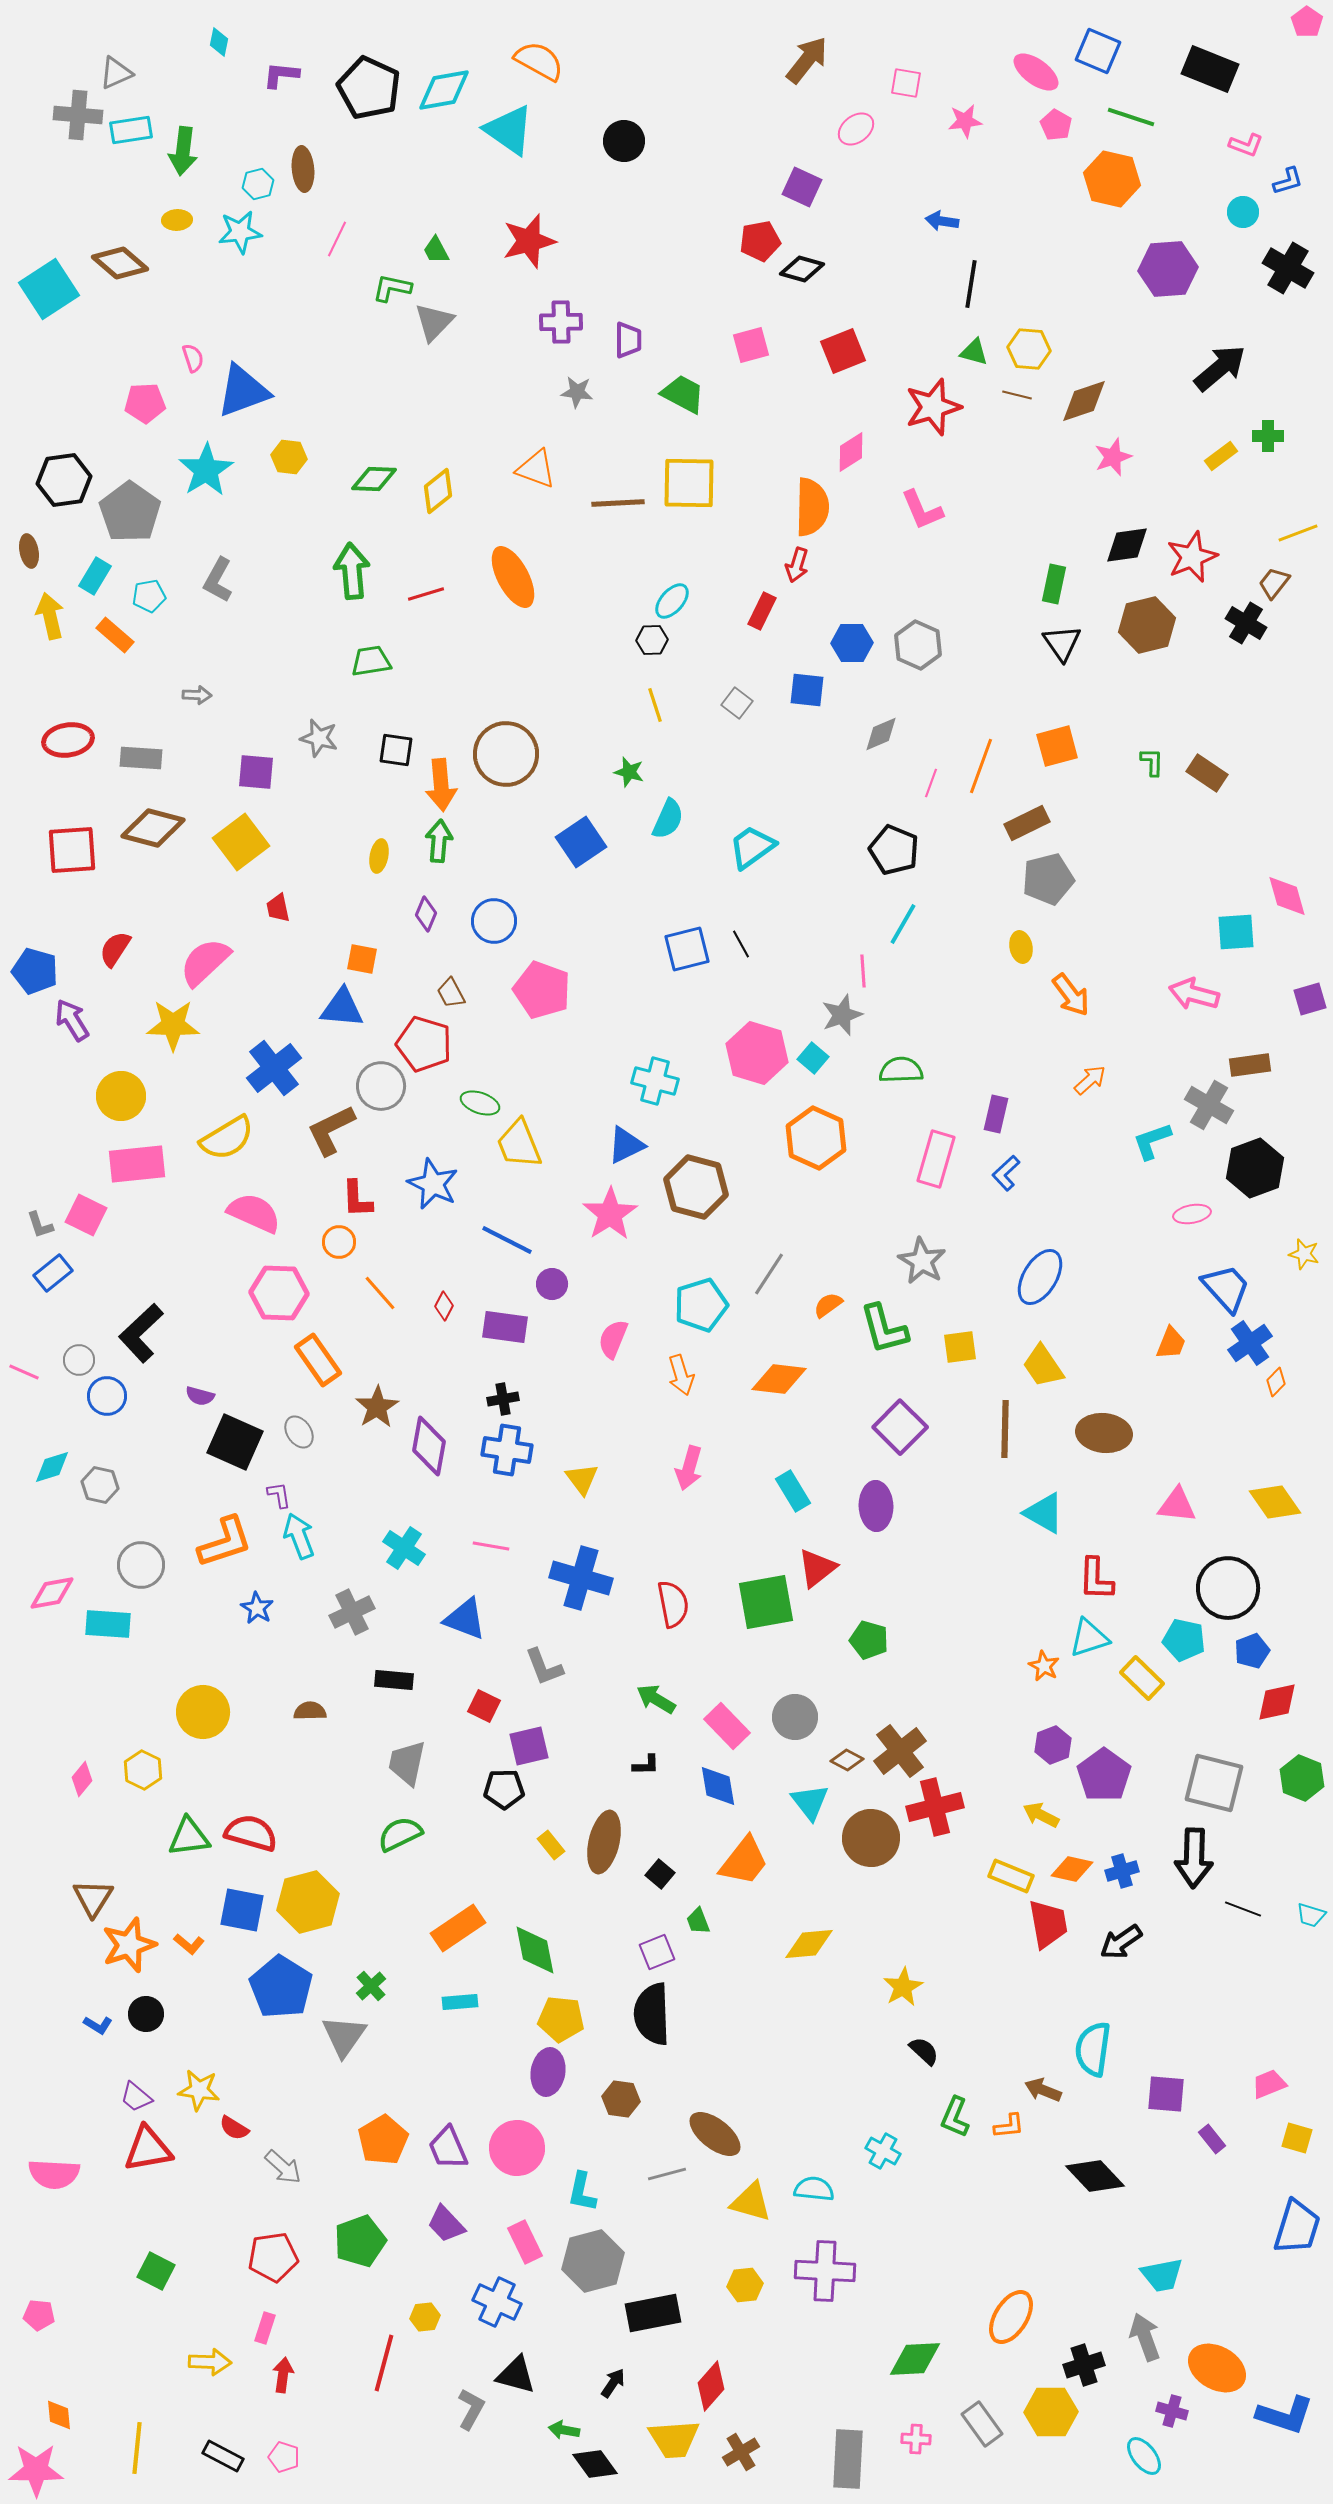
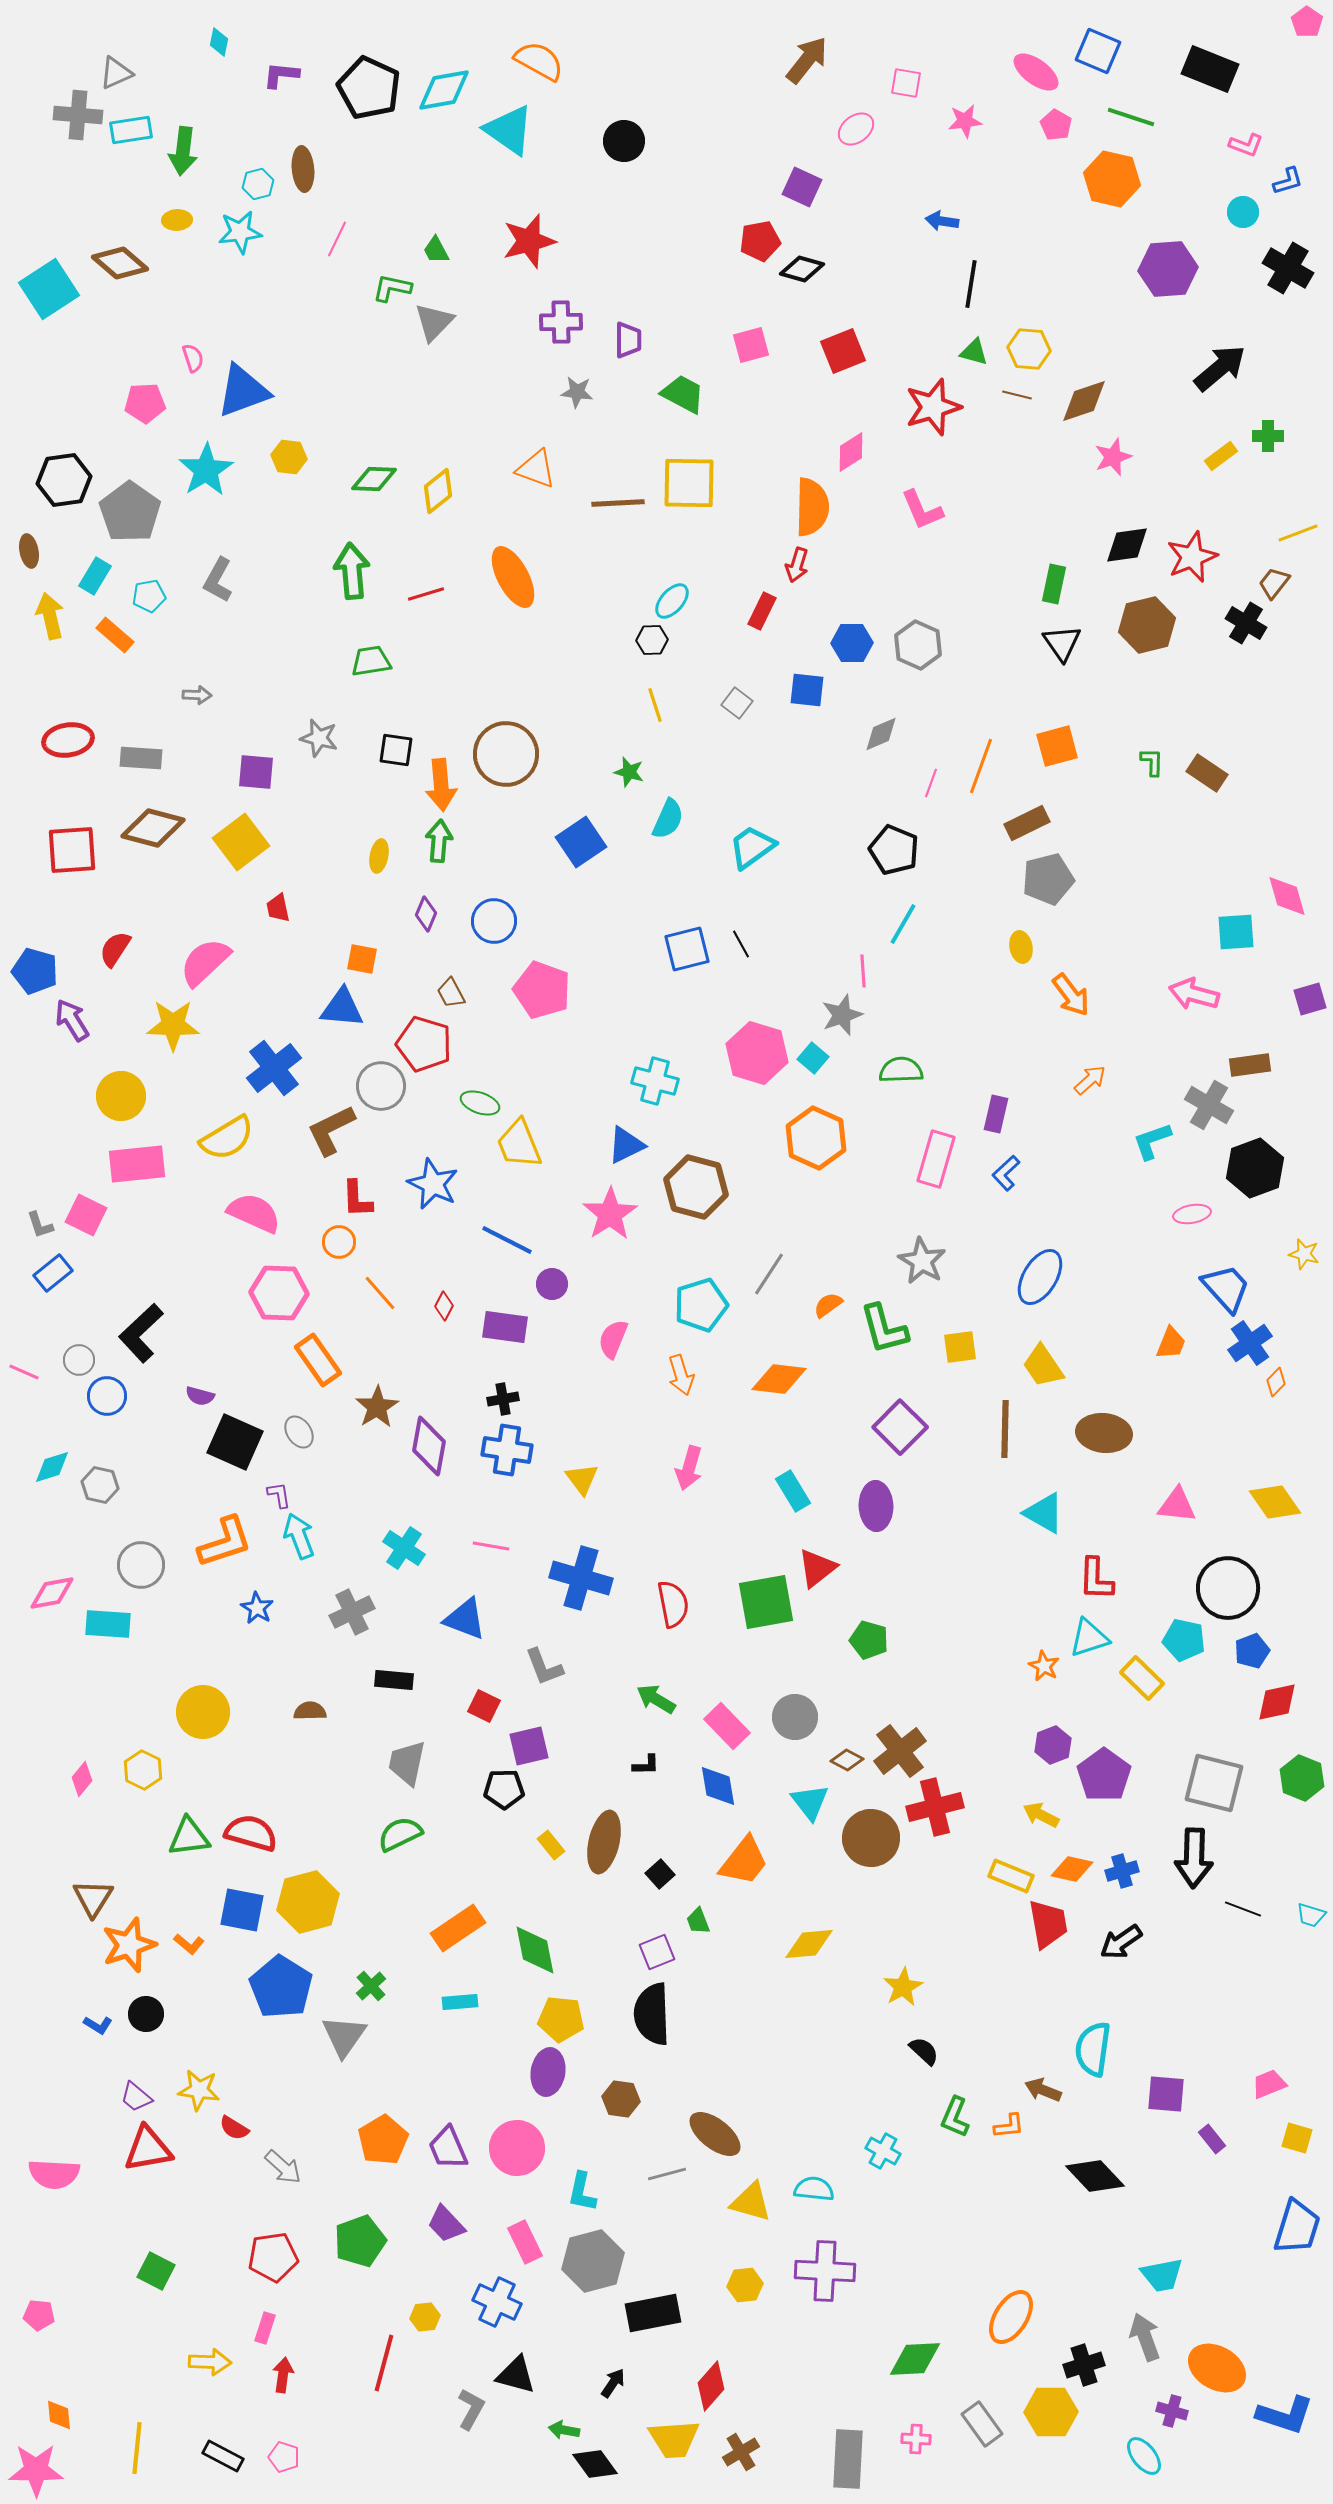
black square at (660, 1874): rotated 8 degrees clockwise
